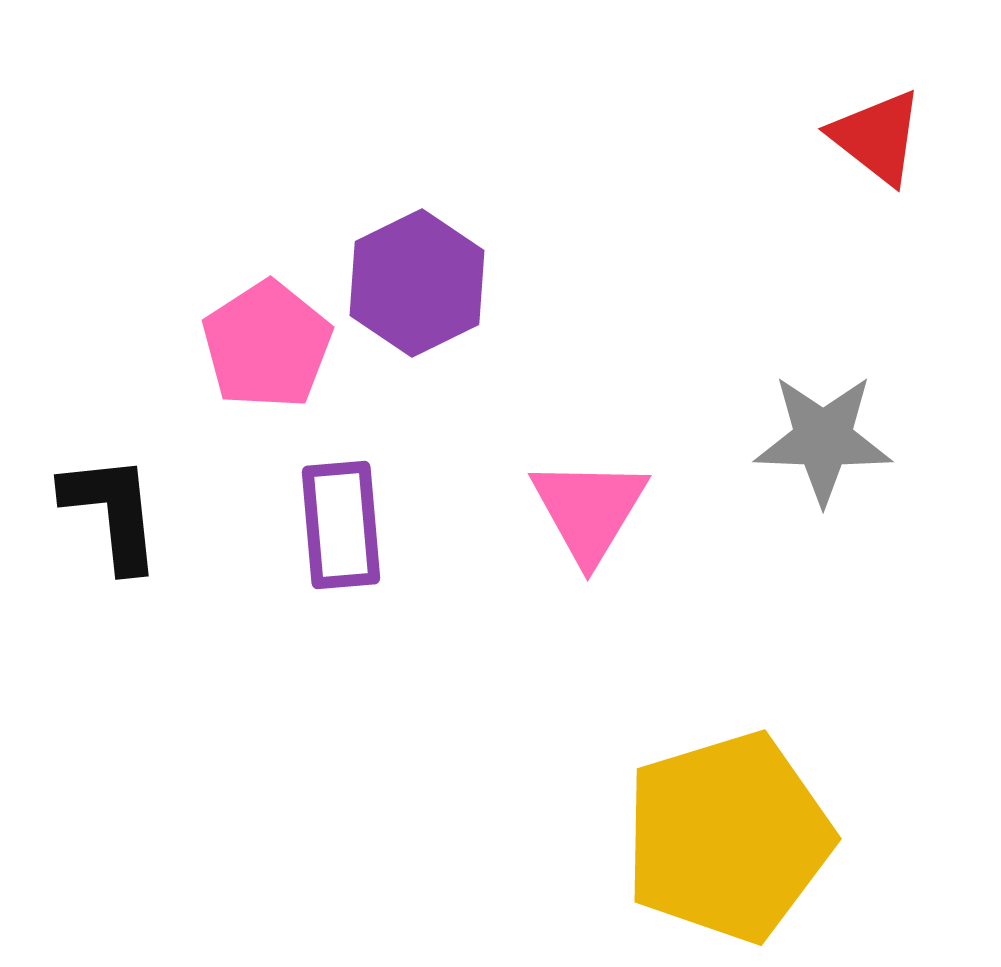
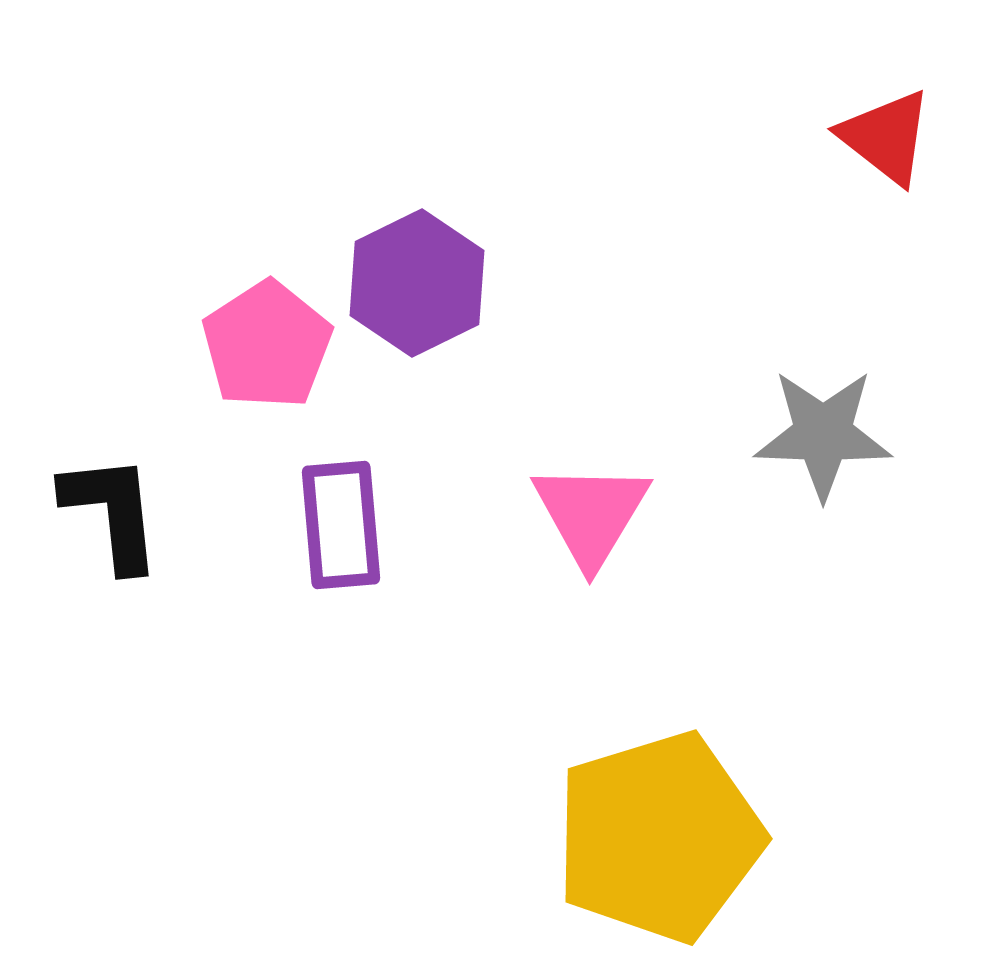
red triangle: moved 9 px right
gray star: moved 5 px up
pink triangle: moved 2 px right, 4 px down
yellow pentagon: moved 69 px left
